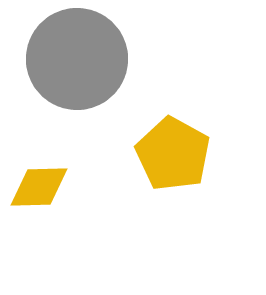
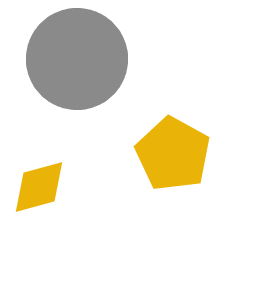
yellow diamond: rotated 14 degrees counterclockwise
